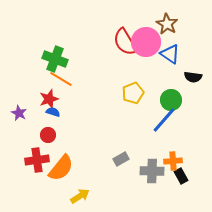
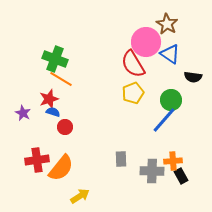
red semicircle: moved 8 px right, 22 px down
purple star: moved 4 px right
red circle: moved 17 px right, 8 px up
gray rectangle: rotated 63 degrees counterclockwise
